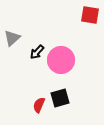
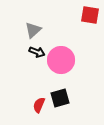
gray triangle: moved 21 px right, 8 px up
black arrow: rotated 112 degrees counterclockwise
